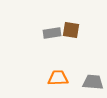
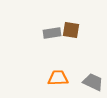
gray trapezoid: rotated 20 degrees clockwise
